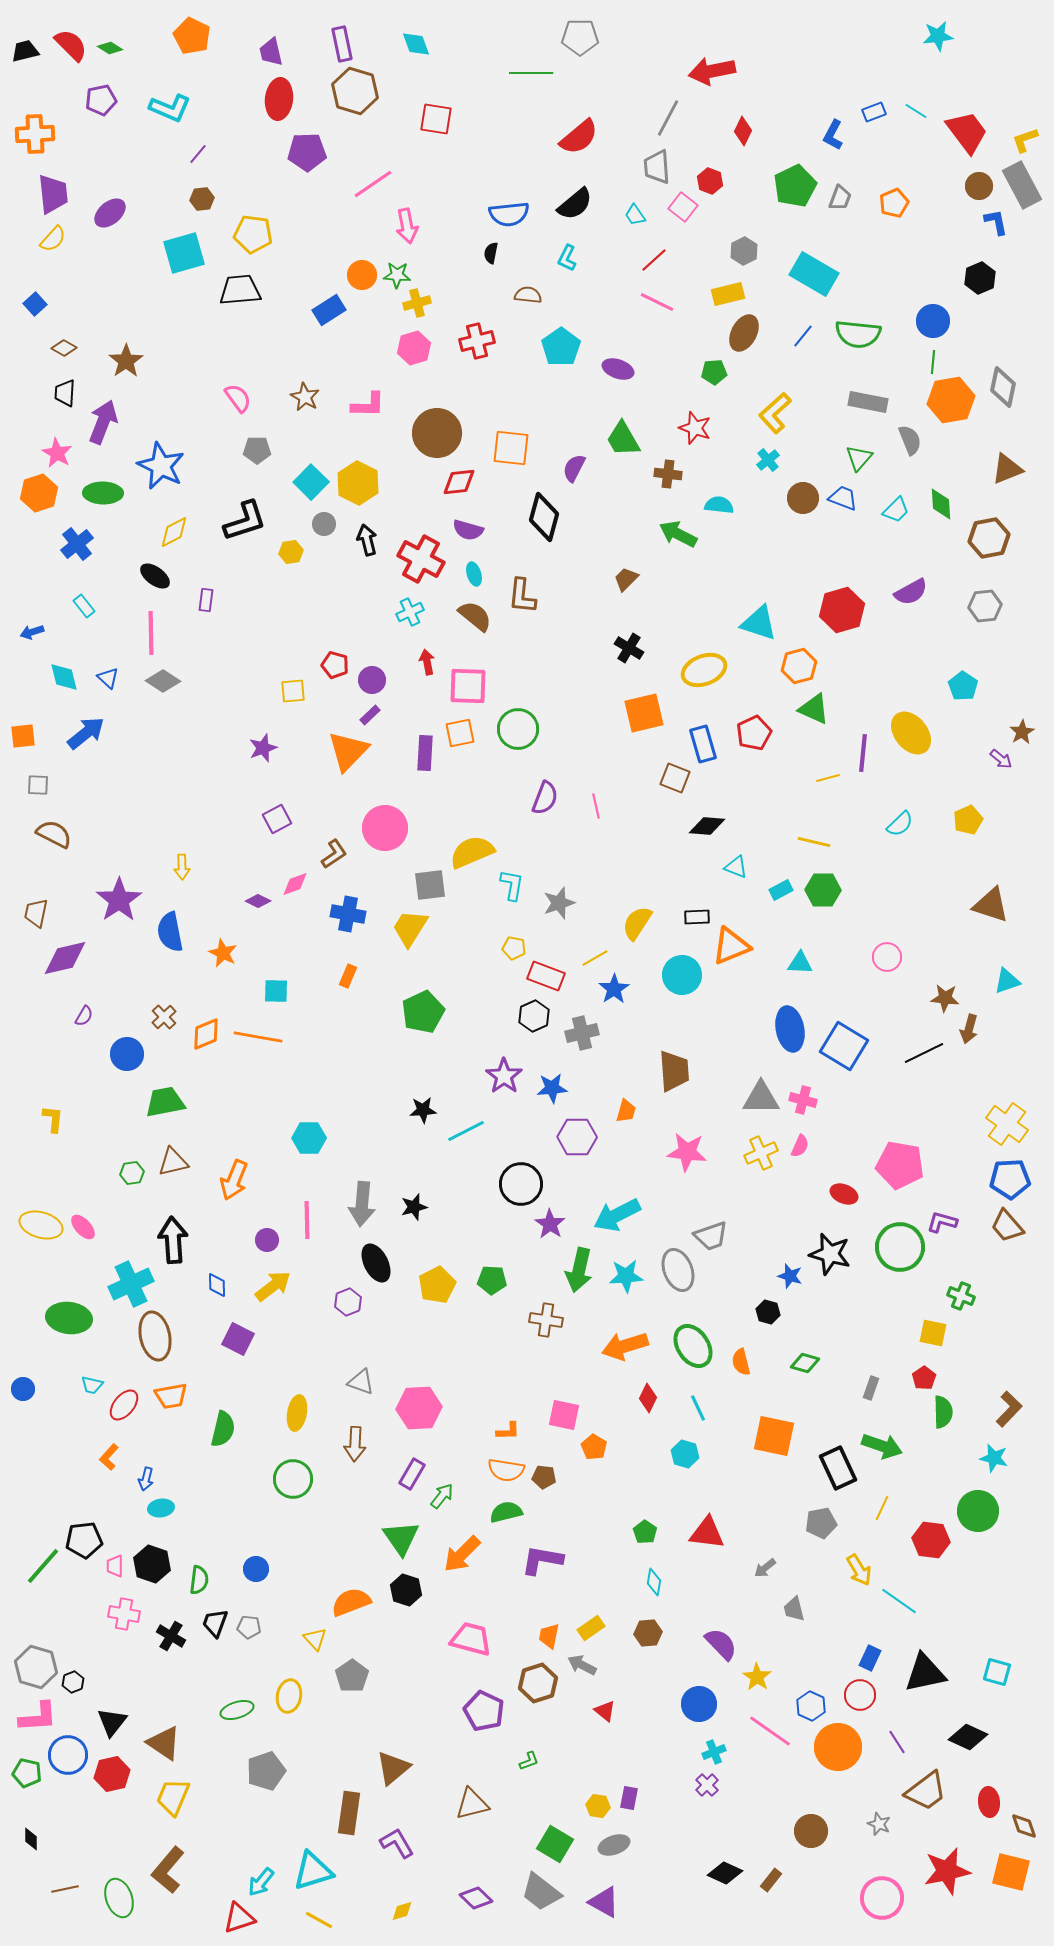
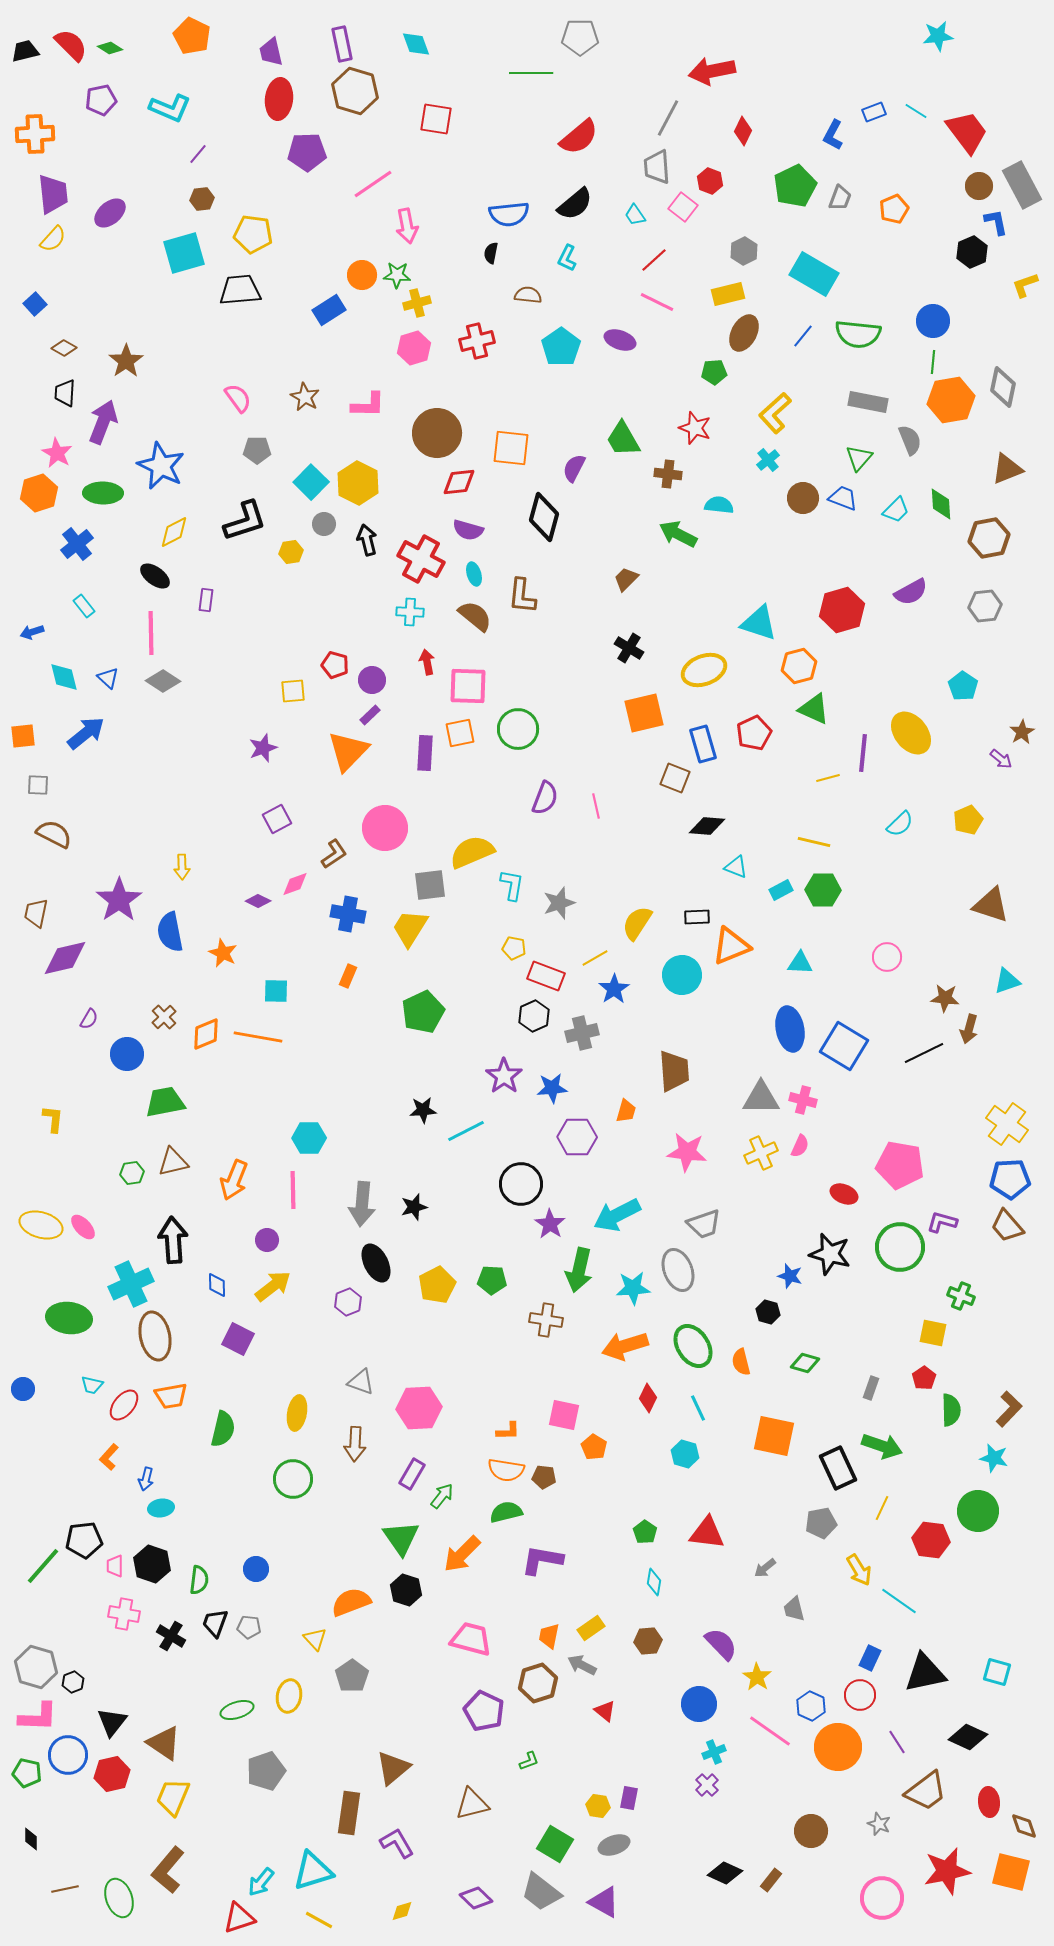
yellow L-shape at (1025, 140): moved 145 px down
orange pentagon at (894, 203): moved 6 px down
black hexagon at (980, 278): moved 8 px left, 26 px up
purple ellipse at (618, 369): moved 2 px right, 29 px up
cyan cross at (410, 612): rotated 28 degrees clockwise
purple semicircle at (84, 1016): moved 5 px right, 3 px down
pink line at (307, 1220): moved 14 px left, 30 px up
gray trapezoid at (711, 1236): moved 7 px left, 12 px up
cyan star at (626, 1276): moved 7 px right, 12 px down
green semicircle at (943, 1412): moved 8 px right, 2 px up
brown hexagon at (648, 1633): moved 8 px down
pink L-shape at (38, 1717): rotated 6 degrees clockwise
